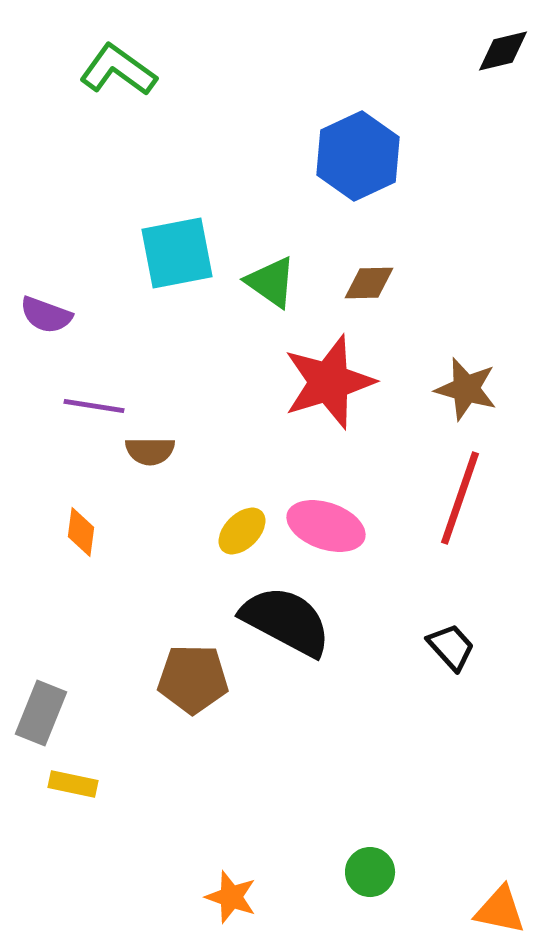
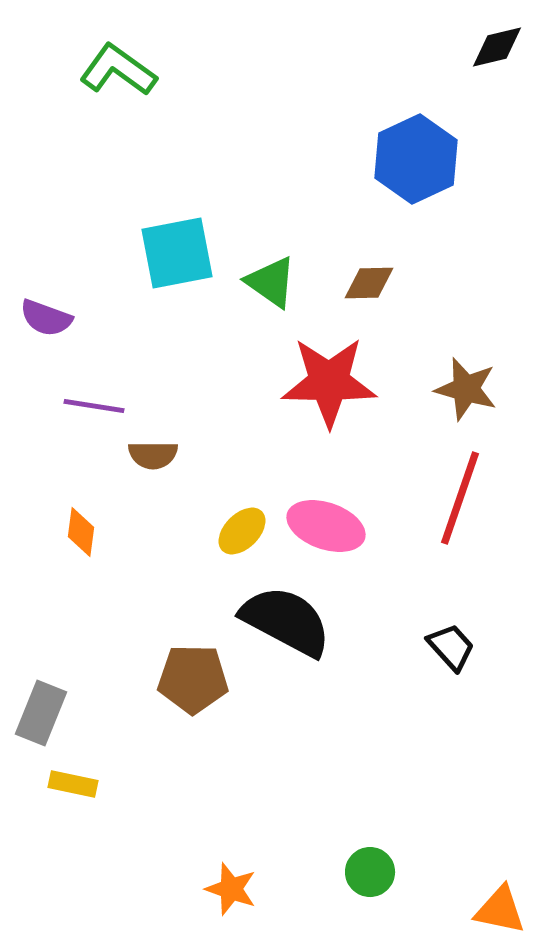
black diamond: moved 6 px left, 4 px up
blue hexagon: moved 58 px right, 3 px down
purple semicircle: moved 3 px down
red star: rotated 18 degrees clockwise
brown semicircle: moved 3 px right, 4 px down
orange star: moved 8 px up
